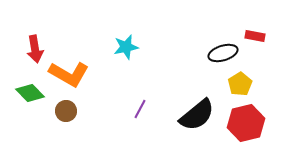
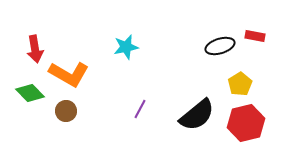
black ellipse: moved 3 px left, 7 px up
